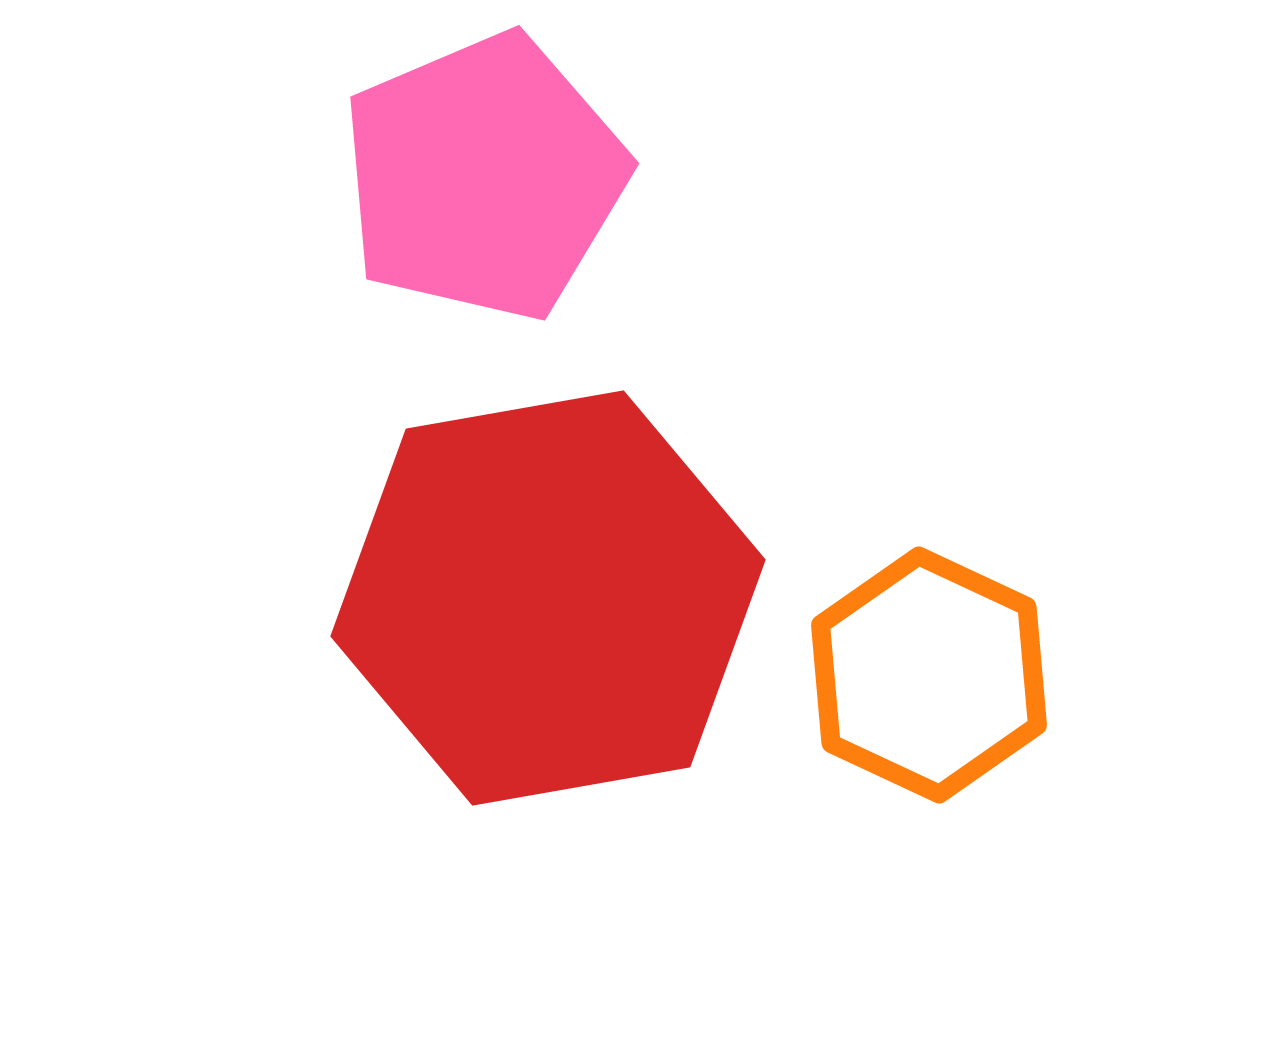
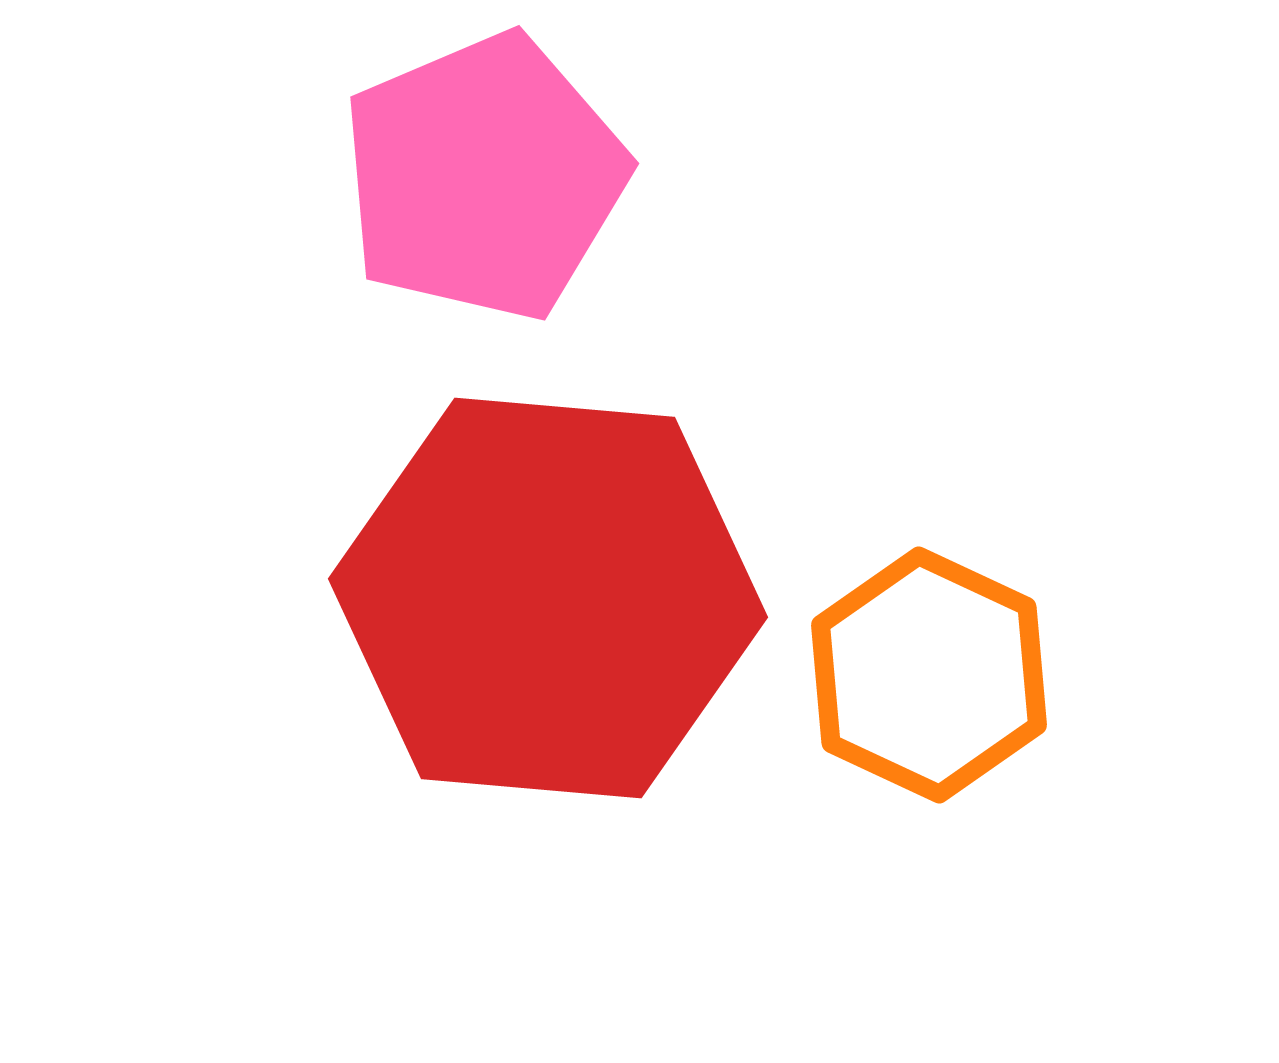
red hexagon: rotated 15 degrees clockwise
